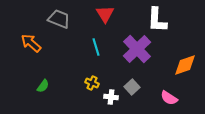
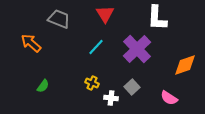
white L-shape: moved 2 px up
cyan line: rotated 60 degrees clockwise
white cross: moved 1 px down
